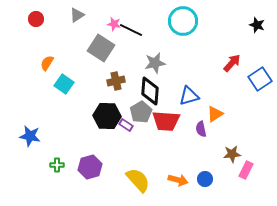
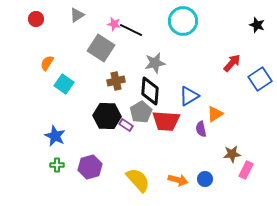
blue triangle: rotated 15 degrees counterclockwise
blue star: moved 25 px right; rotated 15 degrees clockwise
